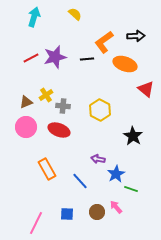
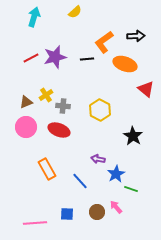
yellow semicircle: moved 2 px up; rotated 96 degrees clockwise
pink line: moved 1 px left; rotated 60 degrees clockwise
